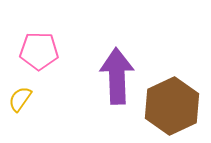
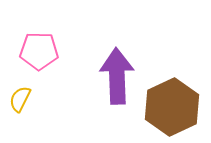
yellow semicircle: rotated 8 degrees counterclockwise
brown hexagon: moved 1 px down
